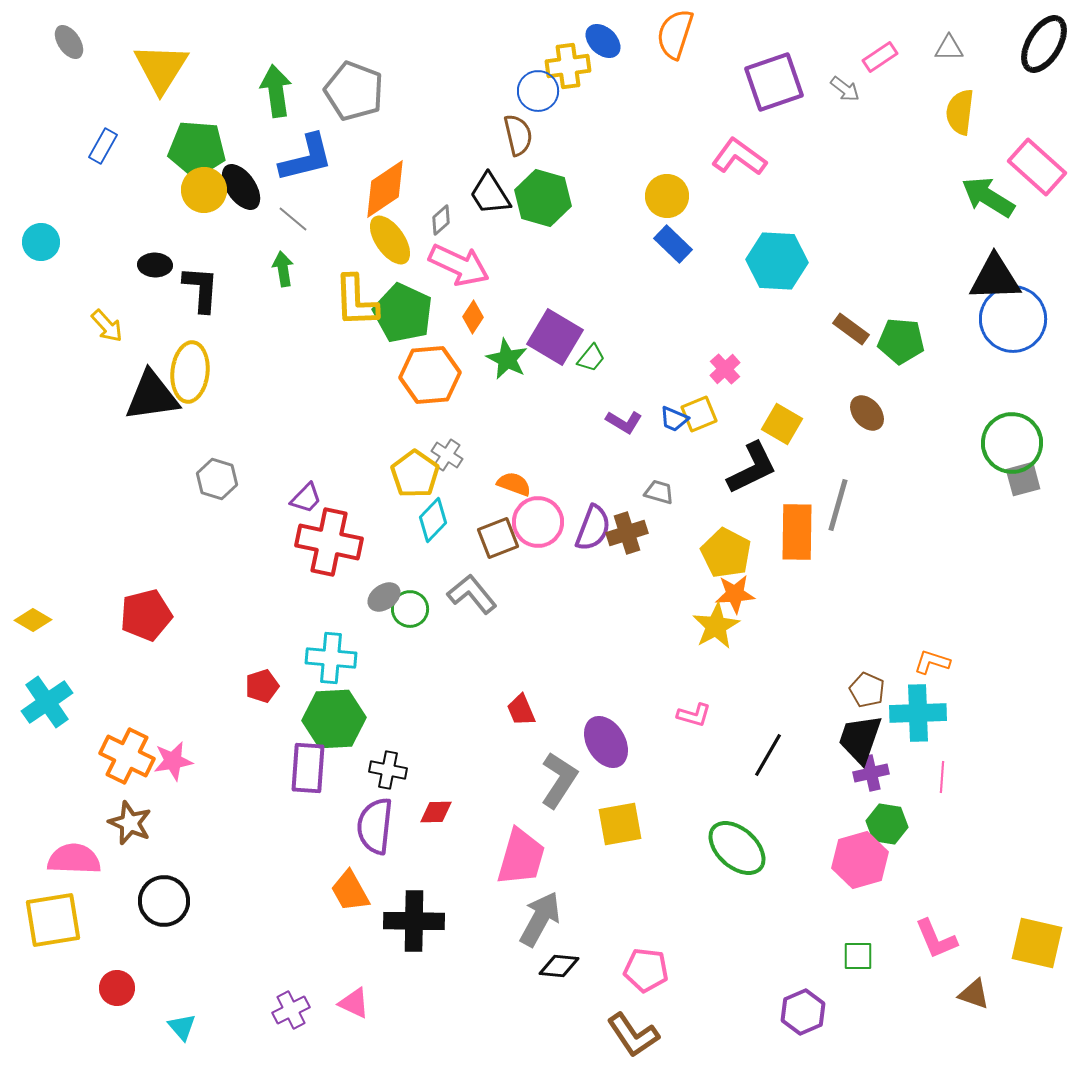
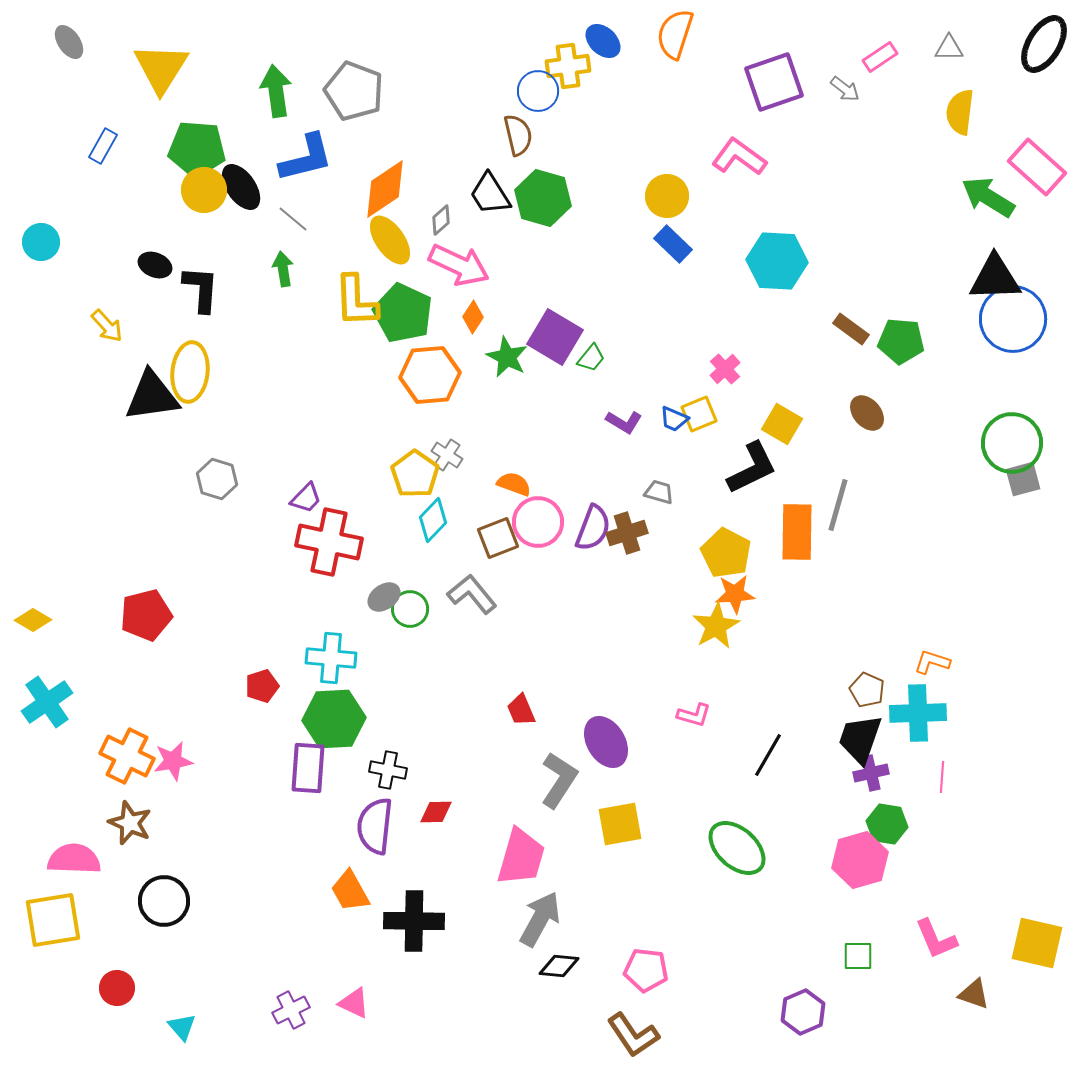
black ellipse at (155, 265): rotated 20 degrees clockwise
green star at (507, 359): moved 2 px up
